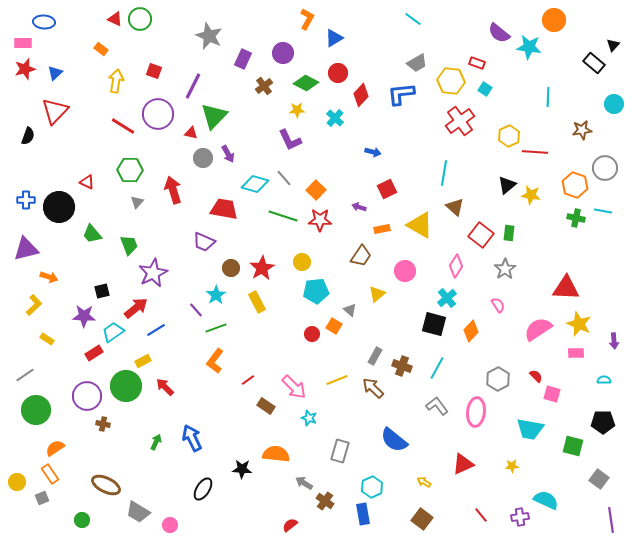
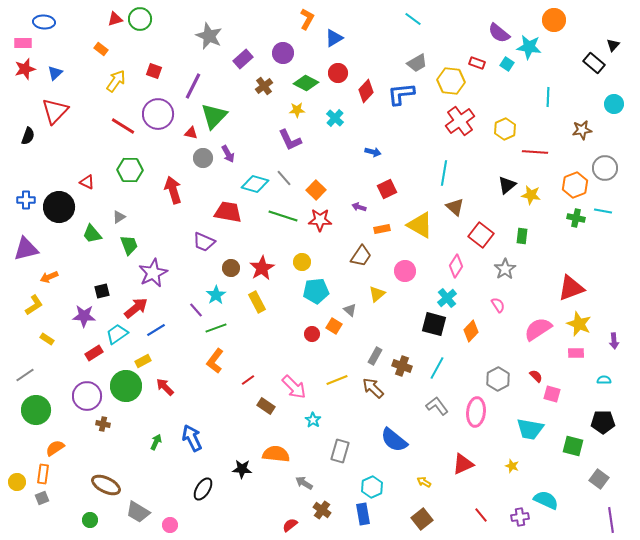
red triangle at (115, 19): rotated 42 degrees counterclockwise
purple rectangle at (243, 59): rotated 24 degrees clockwise
yellow arrow at (116, 81): rotated 25 degrees clockwise
cyan square at (485, 89): moved 22 px right, 25 px up
red diamond at (361, 95): moved 5 px right, 4 px up
yellow hexagon at (509, 136): moved 4 px left, 7 px up
orange hexagon at (575, 185): rotated 20 degrees clockwise
gray triangle at (137, 202): moved 18 px left, 15 px down; rotated 16 degrees clockwise
red trapezoid at (224, 209): moved 4 px right, 3 px down
green rectangle at (509, 233): moved 13 px right, 3 px down
orange arrow at (49, 277): rotated 138 degrees clockwise
red triangle at (566, 288): moved 5 px right; rotated 24 degrees counterclockwise
yellow L-shape at (34, 305): rotated 10 degrees clockwise
cyan trapezoid at (113, 332): moved 4 px right, 2 px down
cyan star at (309, 418): moved 4 px right, 2 px down; rotated 14 degrees clockwise
yellow star at (512, 466): rotated 24 degrees clockwise
orange rectangle at (50, 474): moved 7 px left; rotated 42 degrees clockwise
brown cross at (325, 501): moved 3 px left, 9 px down
brown square at (422, 519): rotated 15 degrees clockwise
green circle at (82, 520): moved 8 px right
